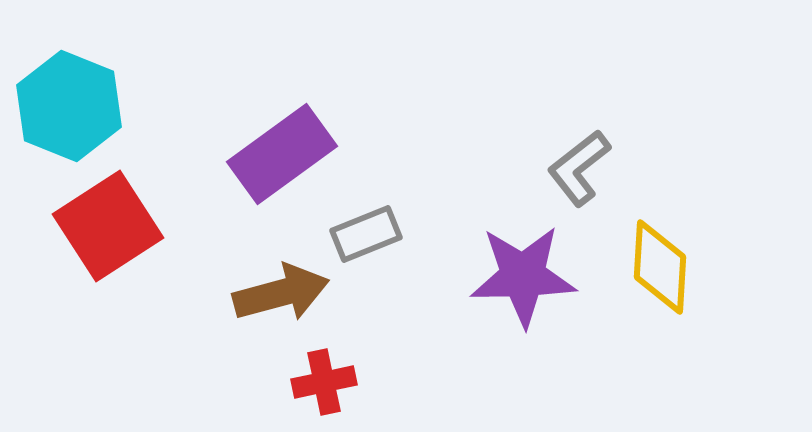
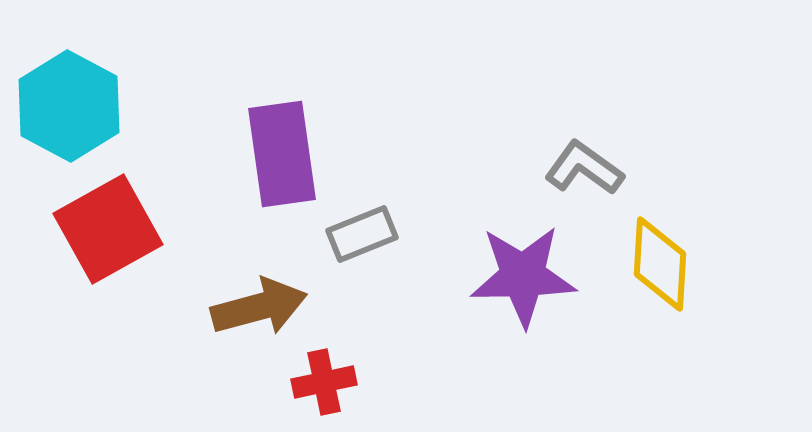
cyan hexagon: rotated 6 degrees clockwise
purple rectangle: rotated 62 degrees counterclockwise
gray L-shape: moved 5 px right; rotated 74 degrees clockwise
red square: moved 3 px down; rotated 4 degrees clockwise
gray rectangle: moved 4 px left
yellow diamond: moved 3 px up
brown arrow: moved 22 px left, 14 px down
